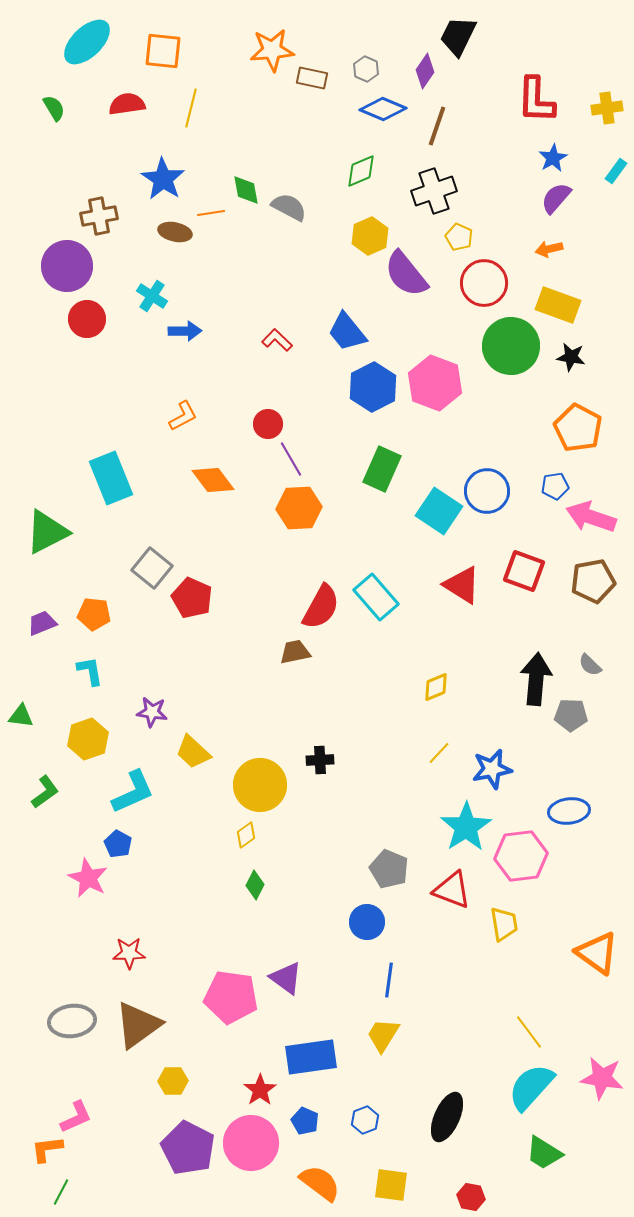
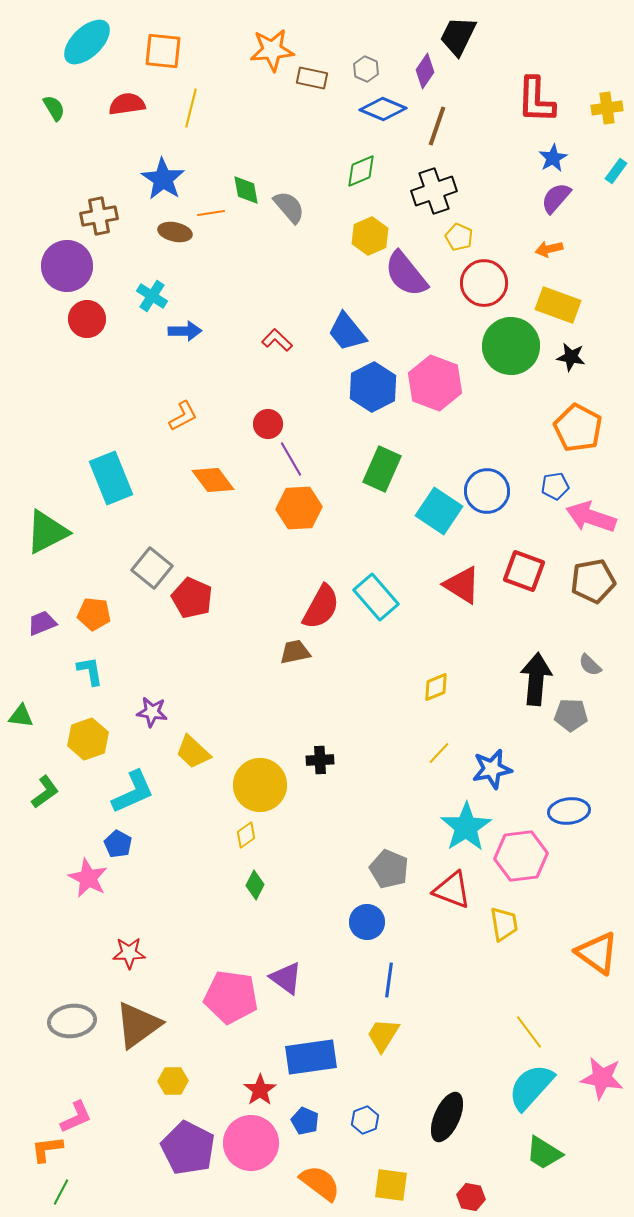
gray semicircle at (289, 207): rotated 21 degrees clockwise
